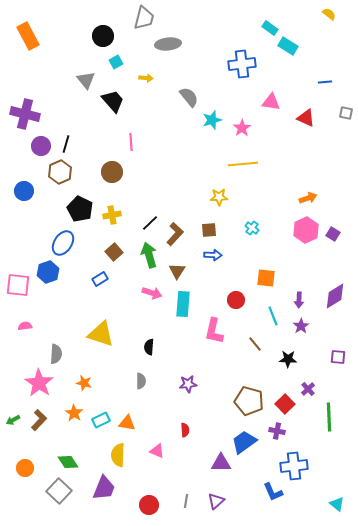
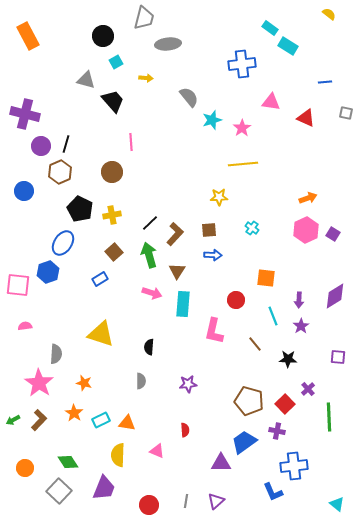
gray triangle at (86, 80): rotated 36 degrees counterclockwise
